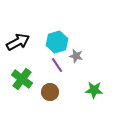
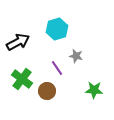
cyan hexagon: moved 13 px up
purple line: moved 3 px down
brown circle: moved 3 px left, 1 px up
